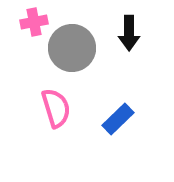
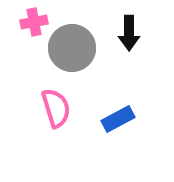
blue rectangle: rotated 16 degrees clockwise
